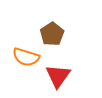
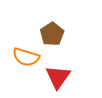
red triangle: moved 1 px down
